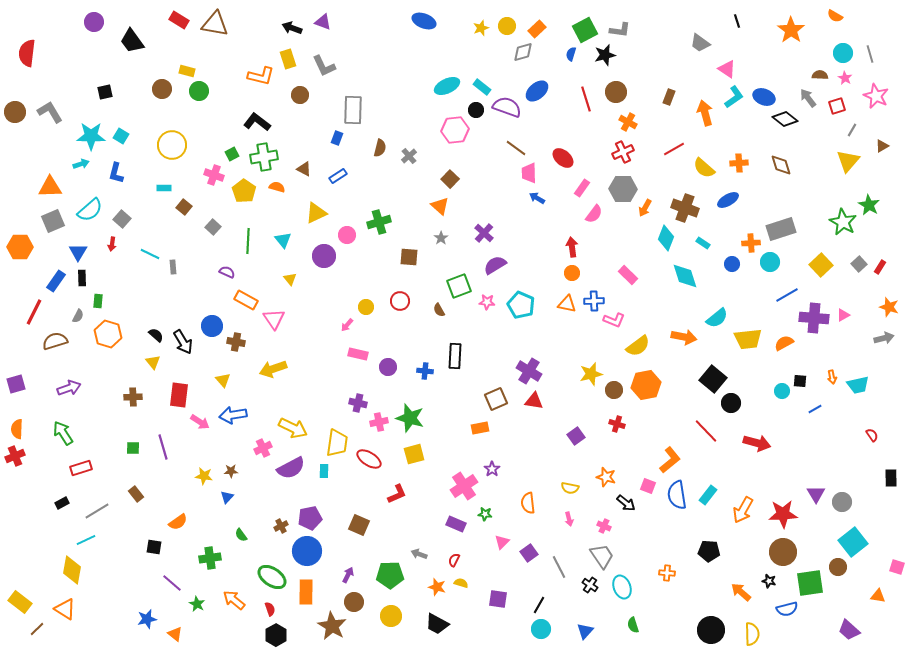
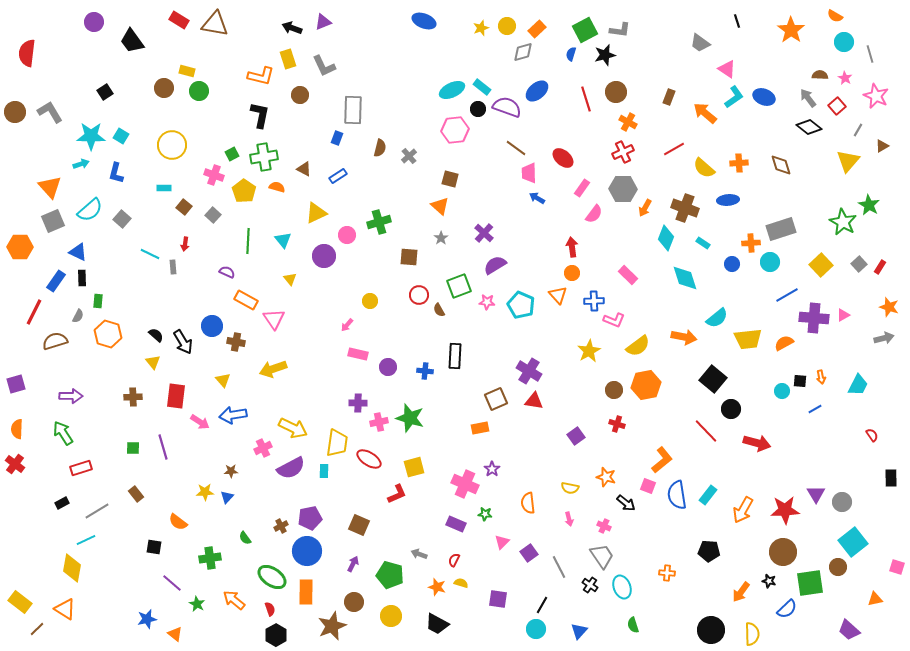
purple triangle at (323, 22): rotated 42 degrees counterclockwise
cyan circle at (843, 53): moved 1 px right, 11 px up
cyan ellipse at (447, 86): moved 5 px right, 4 px down
brown circle at (162, 89): moved 2 px right, 1 px up
black square at (105, 92): rotated 21 degrees counterclockwise
red square at (837, 106): rotated 24 degrees counterclockwise
black circle at (476, 110): moved 2 px right, 1 px up
orange arrow at (705, 113): rotated 35 degrees counterclockwise
black diamond at (785, 119): moved 24 px right, 8 px down
black L-shape at (257, 122): moved 3 px right, 7 px up; rotated 64 degrees clockwise
gray line at (852, 130): moved 6 px right
brown square at (450, 179): rotated 30 degrees counterclockwise
orange triangle at (50, 187): rotated 50 degrees clockwise
blue ellipse at (728, 200): rotated 25 degrees clockwise
gray square at (213, 227): moved 12 px up
red arrow at (112, 244): moved 73 px right
blue triangle at (78, 252): rotated 36 degrees counterclockwise
cyan diamond at (685, 276): moved 2 px down
red circle at (400, 301): moved 19 px right, 6 px up
orange triangle at (567, 304): moved 9 px left, 9 px up; rotated 36 degrees clockwise
yellow circle at (366, 307): moved 4 px right, 6 px up
yellow star at (591, 374): moved 2 px left, 23 px up; rotated 15 degrees counterclockwise
orange arrow at (832, 377): moved 11 px left
cyan trapezoid at (858, 385): rotated 50 degrees counterclockwise
purple arrow at (69, 388): moved 2 px right, 8 px down; rotated 20 degrees clockwise
red rectangle at (179, 395): moved 3 px left, 1 px down
purple cross at (358, 403): rotated 12 degrees counterclockwise
black circle at (731, 403): moved 6 px down
yellow square at (414, 454): moved 13 px down
red cross at (15, 456): moved 8 px down; rotated 30 degrees counterclockwise
orange L-shape at (670, 460): moved 8 px left
yellow star at (204, 476): moved 1 px right, 16 px down; rotated 12 degrees counterclockwise
pink cross at (464, 486): moved 1 px right, 2 px up; rotated 32 degrees counterclockwise
red star at (783, 514): moved 2 px right, 4 px up
orange semicircle at (178, 522): rotated 72 degrees clockwise
green semicircle at (241, 535): moved 4 px right, 3 px down
yellow diamond at (72, 570): moved 2 px up
purple arrow at (348, 575): moved 5 px right, 11 px up
green pentagon at (390, 575): rotated 16 degrees clockwise
orange arrow at (741, 592): rotated 95 degrees counterclockwise
orange triangle at (878, 596): moved 3 px left, 3 px down; rotated 21 degrees counterclockwise
black line at (539, 605): moved 3 px right
blue semicircle at (787, 609): rotated 30 degrees counterclockwise
brown star at (332, 626): rotated 20 degrees clockwise
cyan circle at (541, 629): moved 5 px left
blue triangle at (585, 631): moved 6 px left
